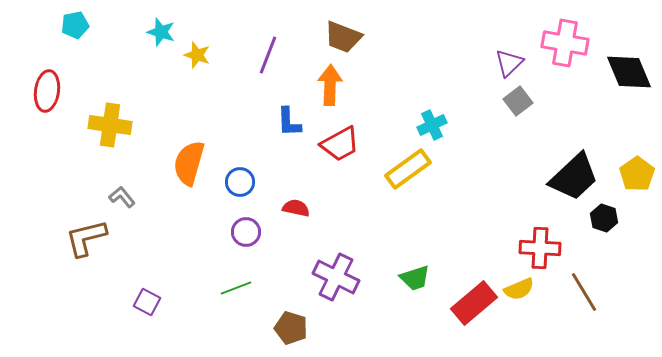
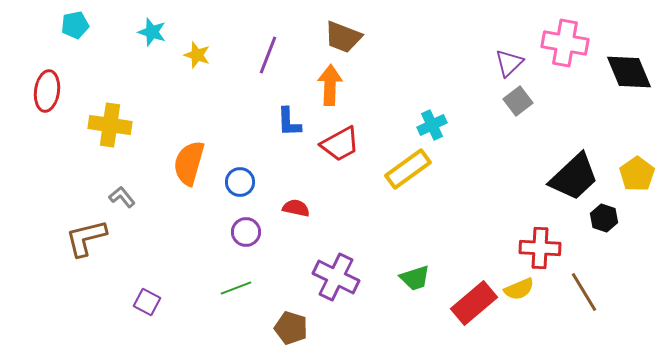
cyan star: moved 9 px left
